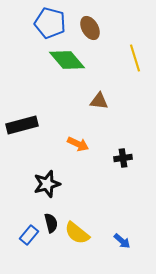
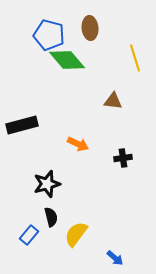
blue pentagon: moved 1 px left, 12 px down
brown ellipse: rotated 25 degrees clockwise
brown triangle: moved 14 px right
black semicircle: moved 6 px up
yellow semicircle: moved 1 px left, 1 px down; rotated 88 degrees clockwise
blue arrow: moved 7 px left, 17 px down
